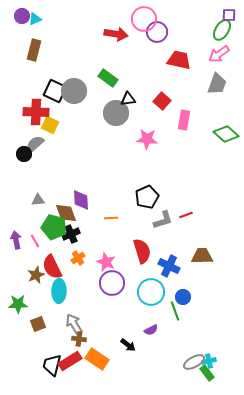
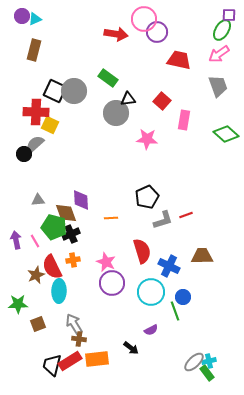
gray trapezoid at (217, 84): moved 1 px right, 2 px down; rotated 40 degrees counterclockwise
orange cross at (78, 258): moved 5 px left, 2 px down; rotated 24 degrees clockwise
black arrow at (128, 345): moved 3 px right, 3 px down
orange rectangle at (97, 359): rotated 40 degrees counterclockwise
gray ellipse at (194, 362): rotated 15 degrees counterclockwise
